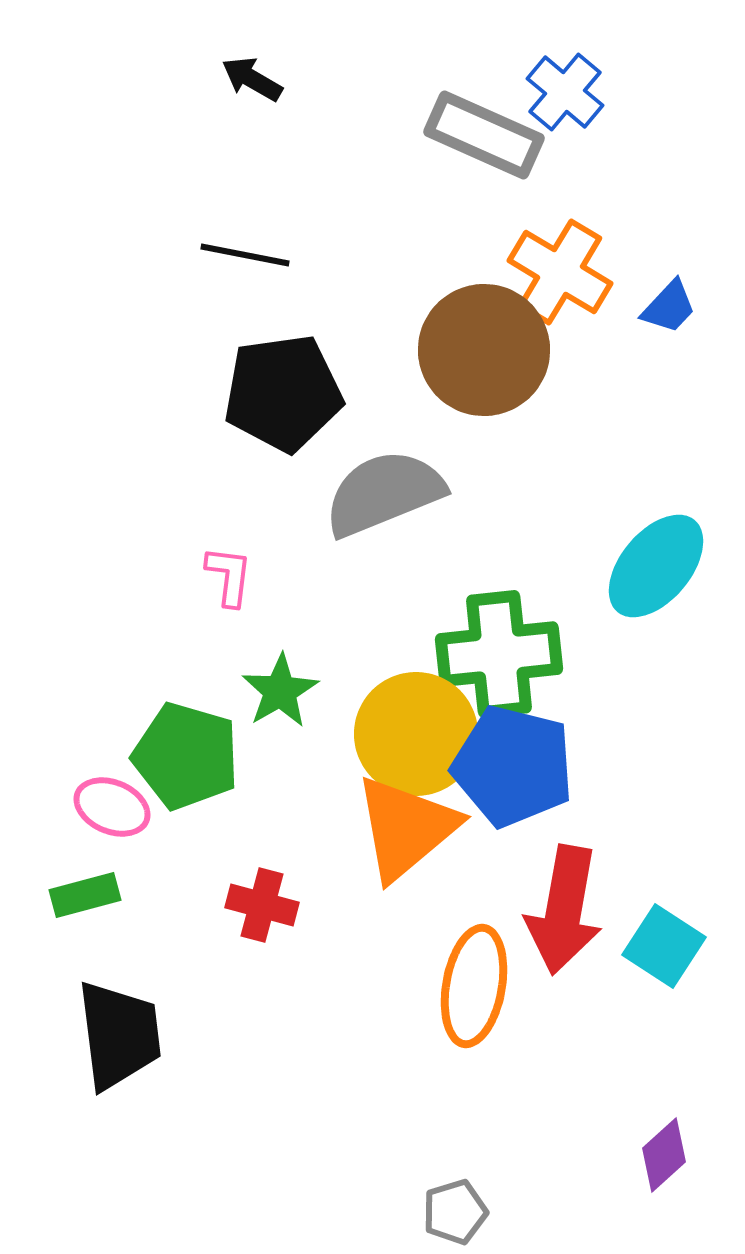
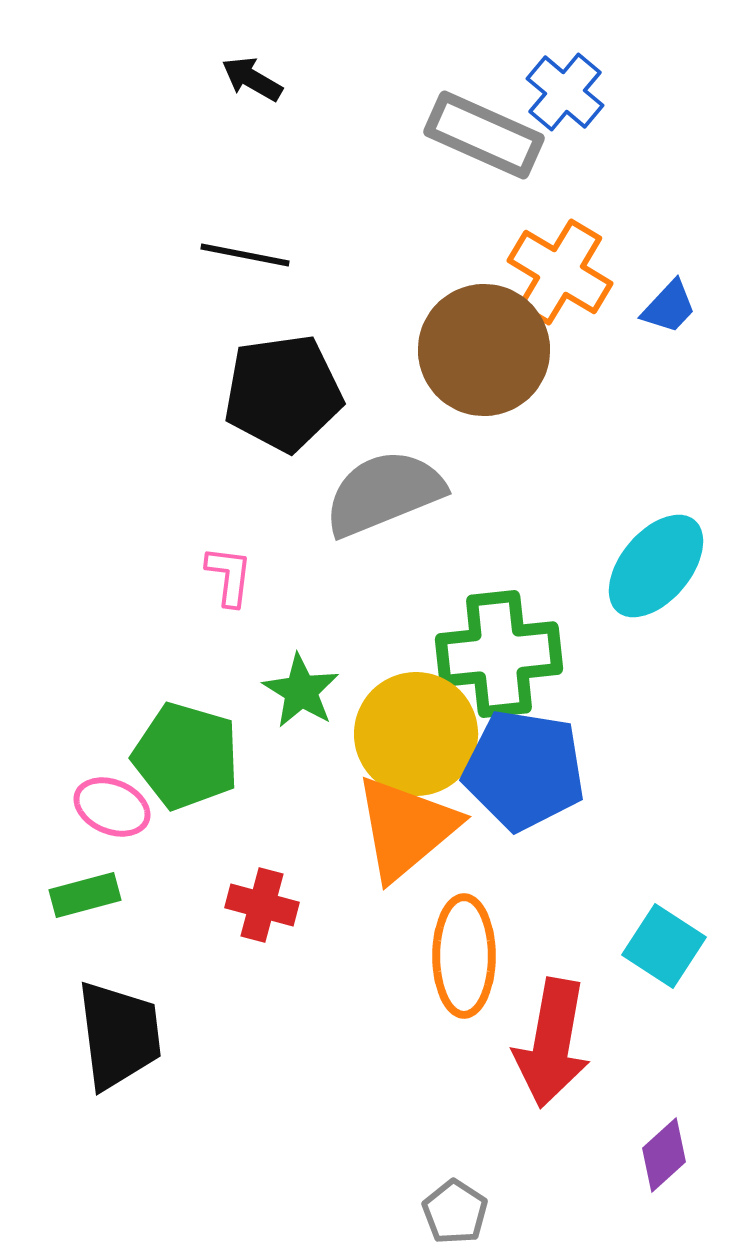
green star: moved 21 px right; rotated 10 degrees counterclockwise
blue pentagon: moved 11 px right, 4 px down; rotated 5 degrees counterclockwise
red arrow: moved 12 px left, 133 px down
orange ellipse: moved 10 px left, 30 px up; rotated 10 degrees counterclockwise
gray pentagon: rotated 22 degrees counterclockwise
